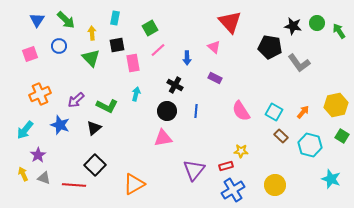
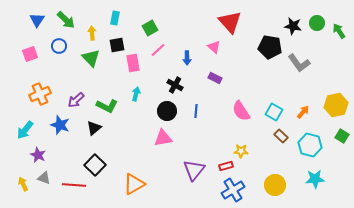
purple star at (38, 155): rotated 14 degrees counterclockwise
yellow arrow at (23, 174): moved 10 px down
cyan star at (331, 179): moved 16 px left; rotated 24 degrees counterclockwise
